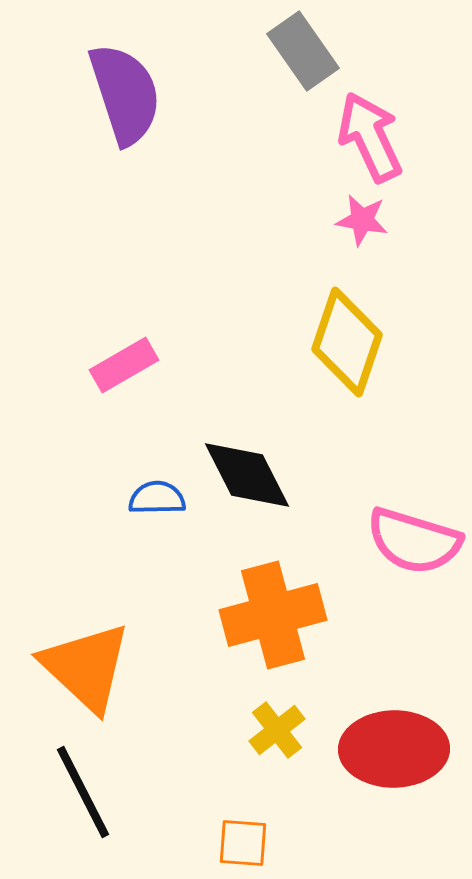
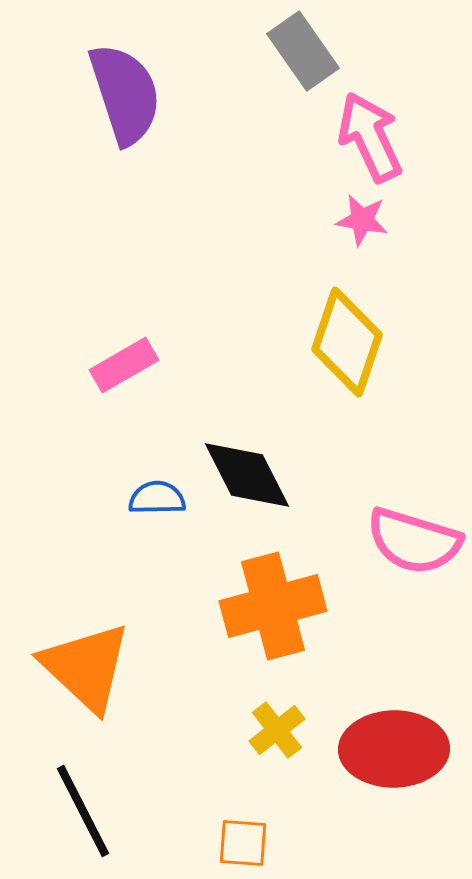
orange cross: moved 9 px up
black line: moved 19 px down
